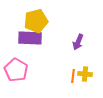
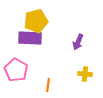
orange line: moved 25 px left, 9 px down
